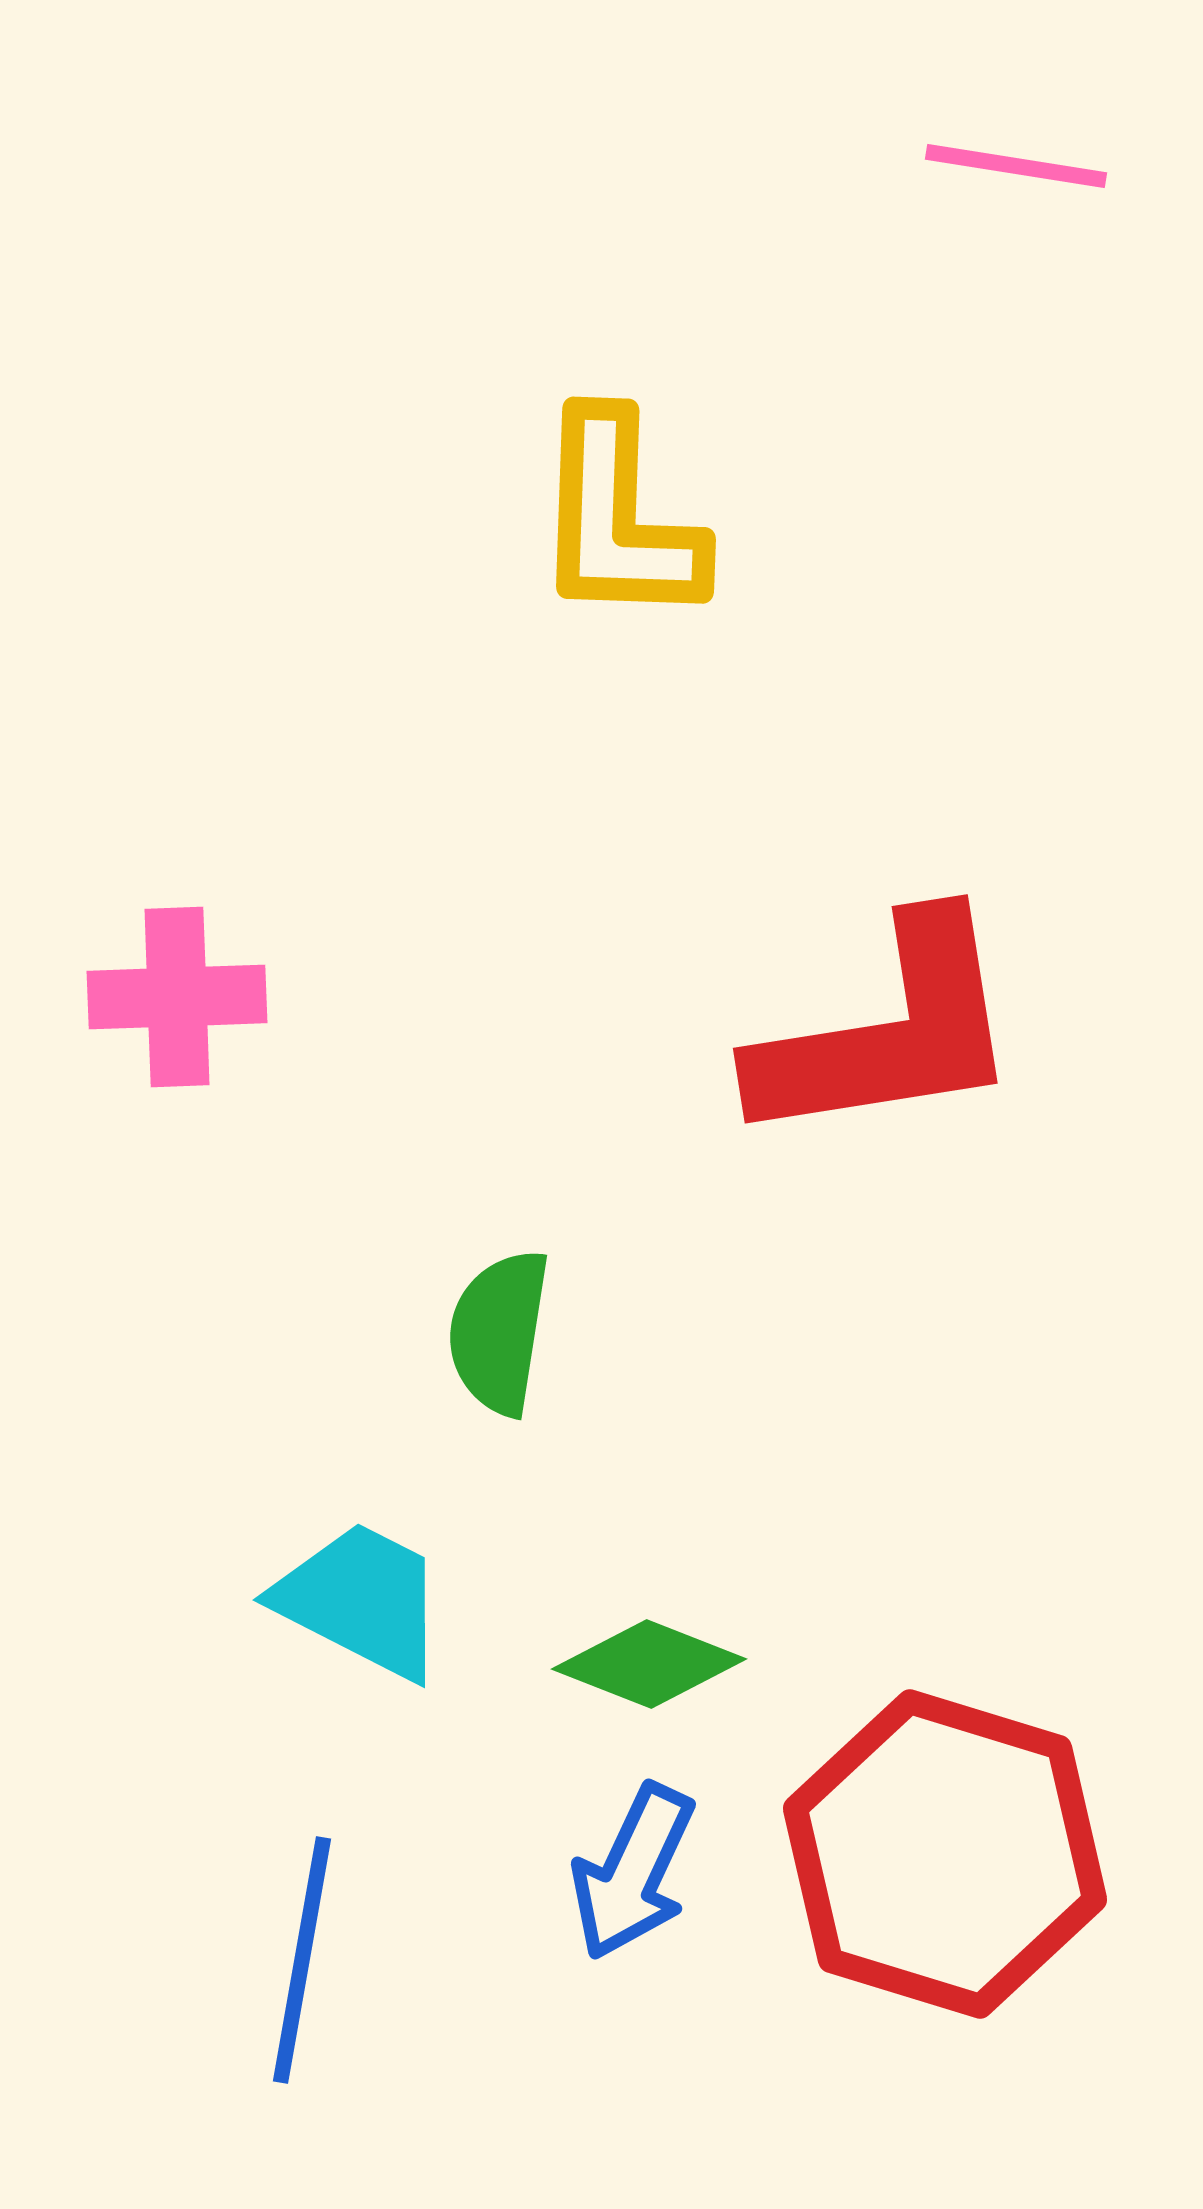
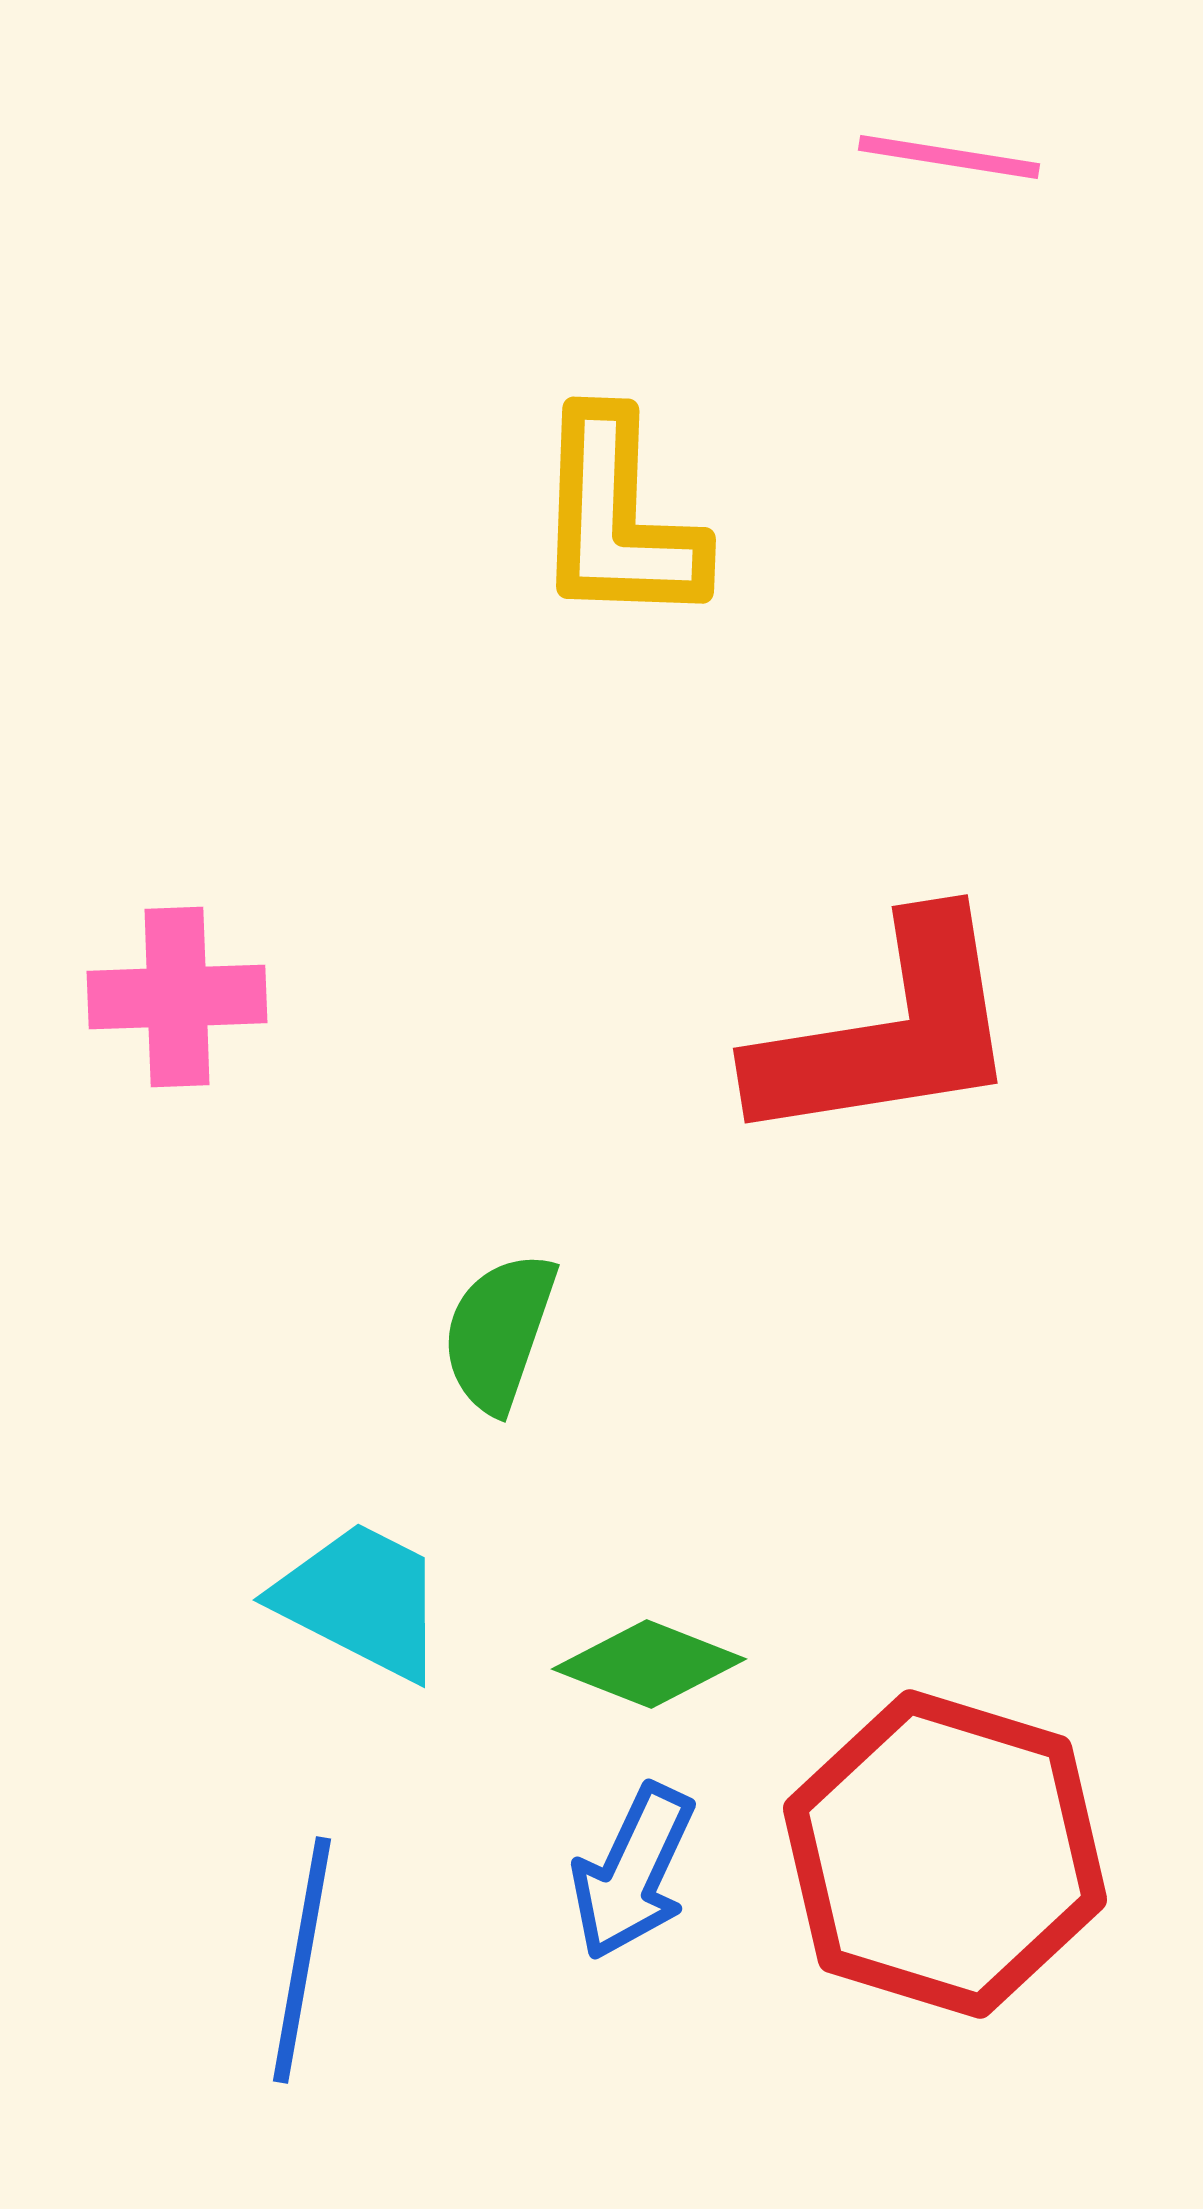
pink line: moved 67 px left, 9 px up
green semicircle: rotated 10 degrees clockwise
